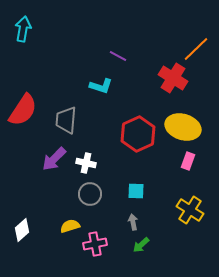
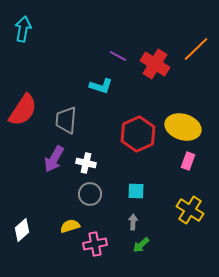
red cross: moved 18 px left, 14 px up
purple arrow: rotated 16 degrees counterclockwise
gray arrow: rotated 14 degrees clockwise
